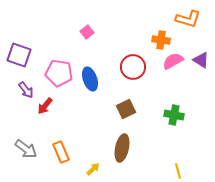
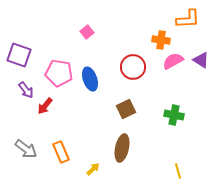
orange L-shape: rotated 20 degrees counterclockwise
